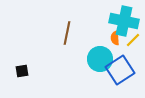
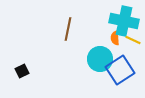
brown line: moved 1 px right, 4 px up
yellow line: rotated 70 degrees clockwise
black square: rotated 16 degrees counterclockwise
